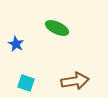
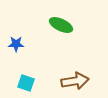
green ellipse: moved 4 px right, 3 px up
blue star: rotated 28 degrees counterclockwise
